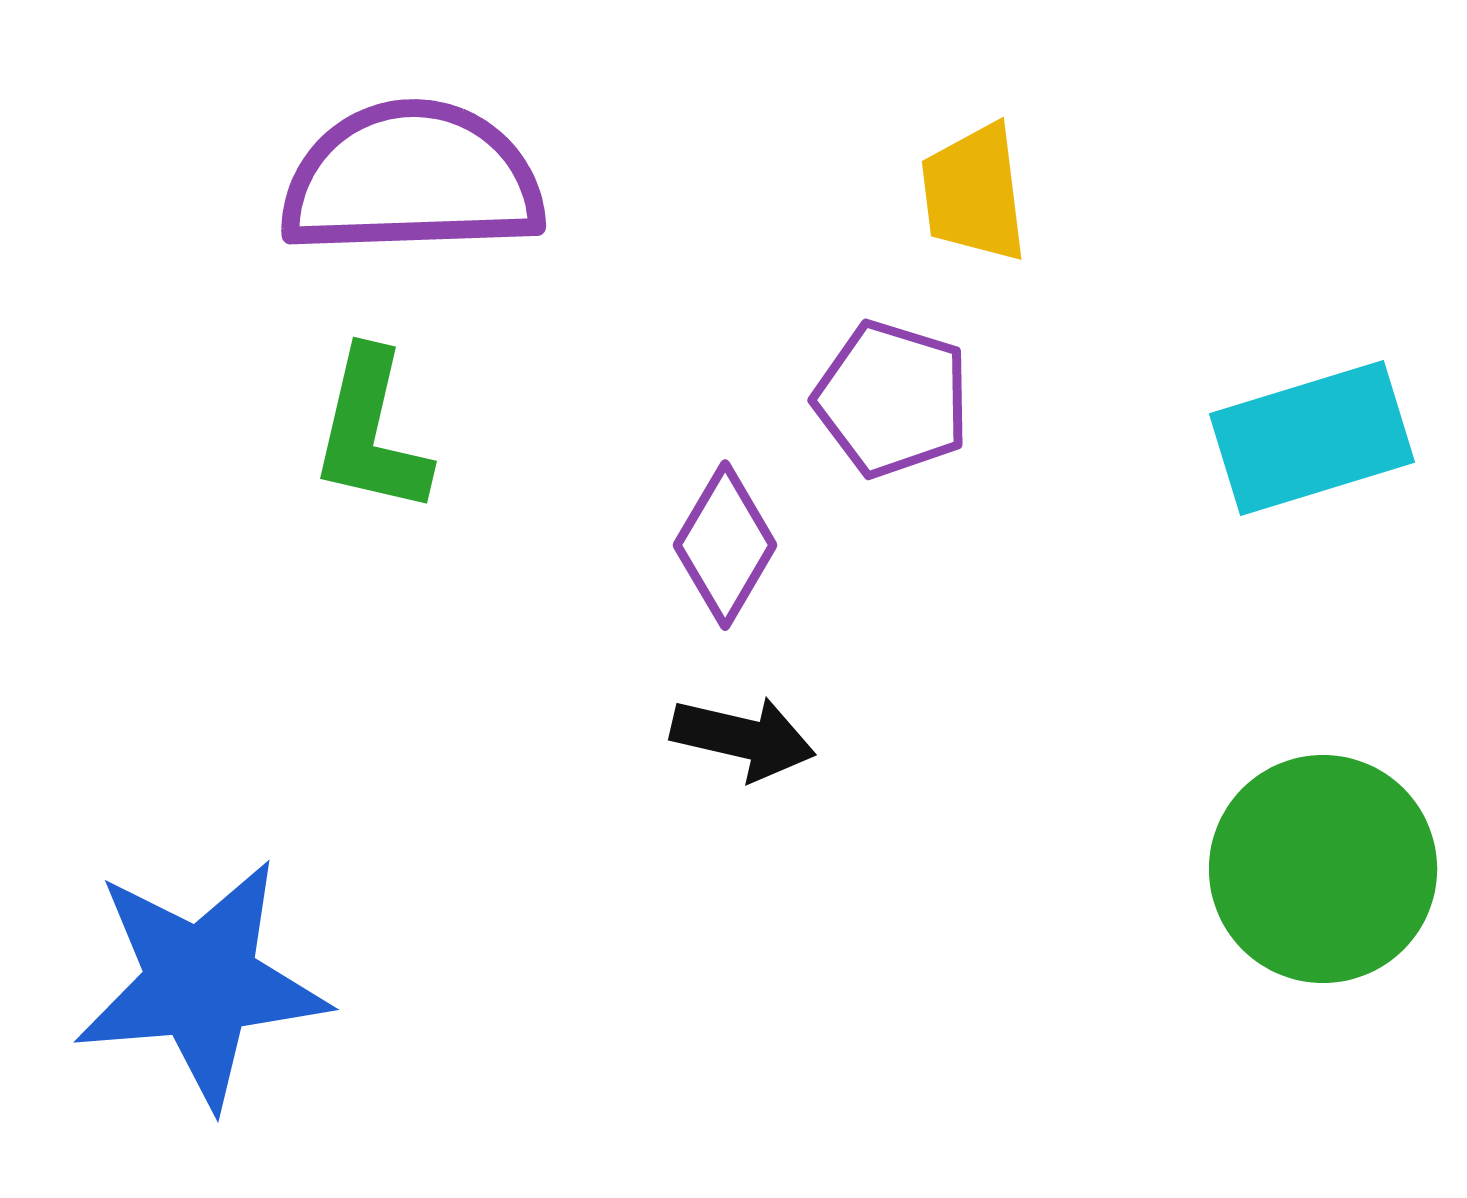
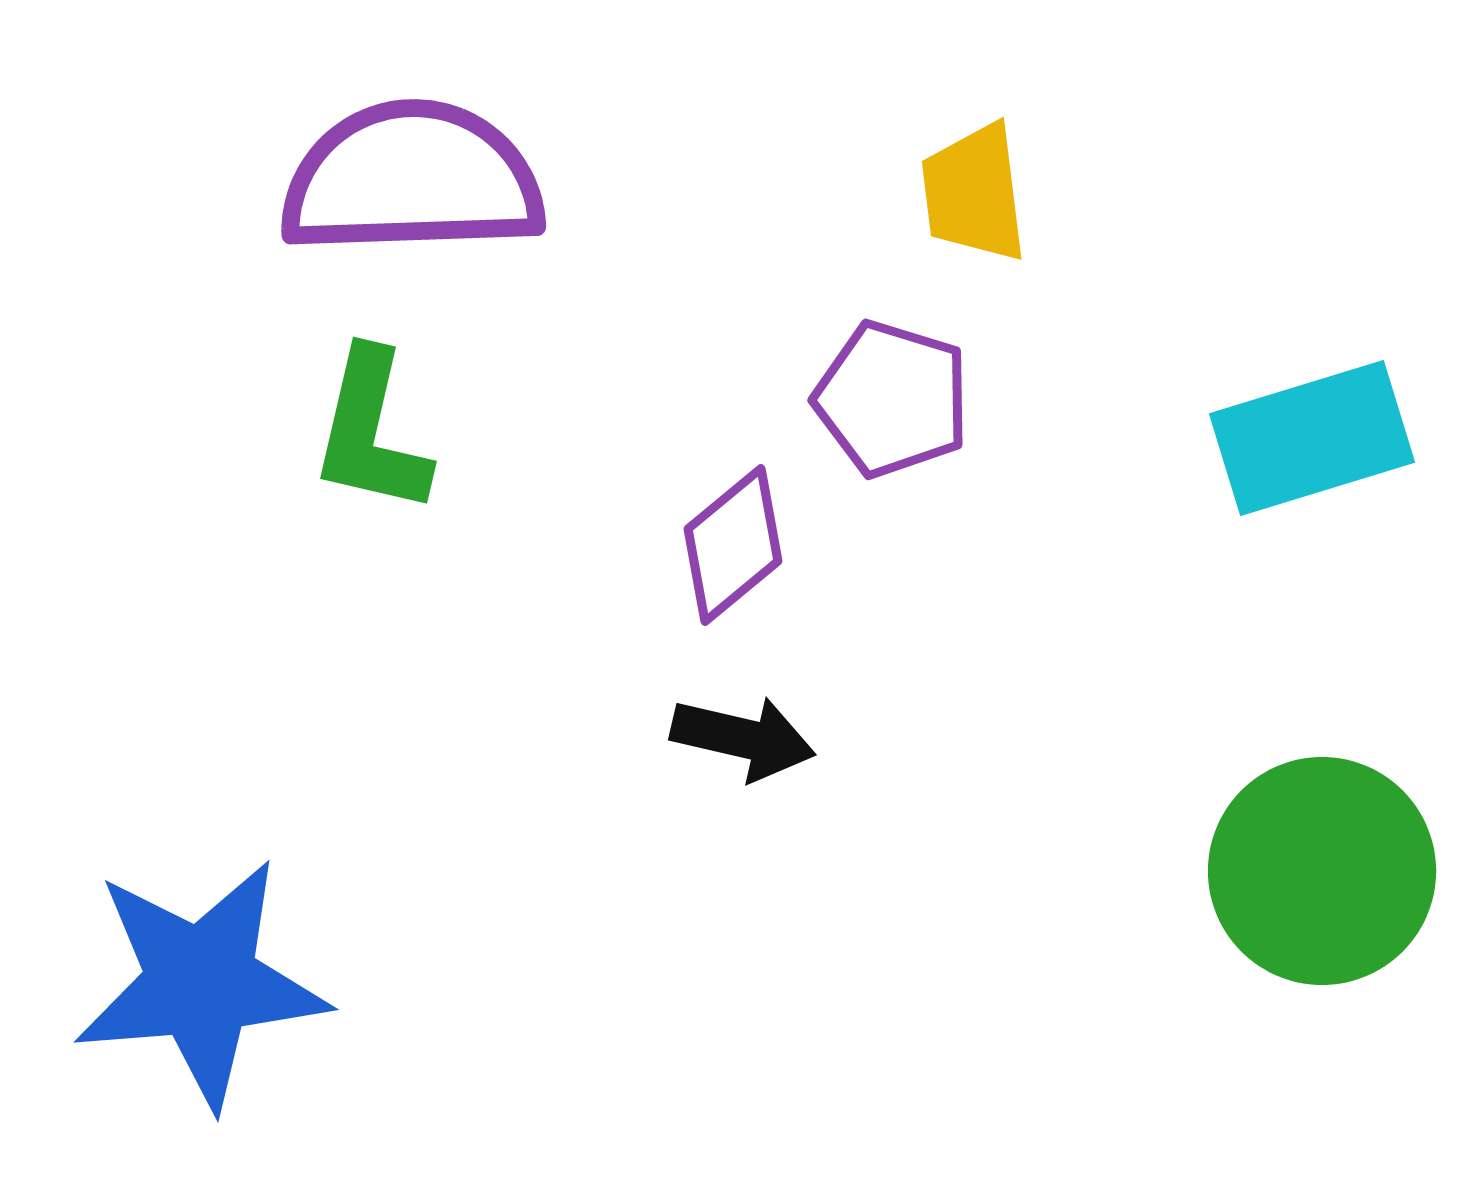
purple diamond: moved 8 px right; rotated 20 degrees clockwise
green circle: moved 1 px left, 2 px down
